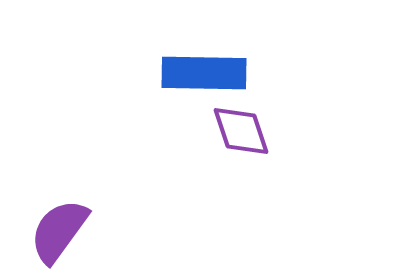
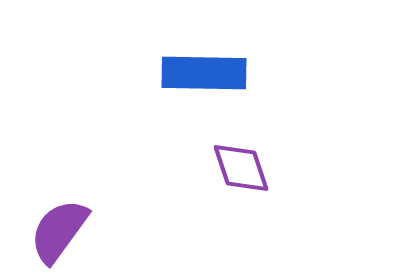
purple diamond: moved 37 px down
